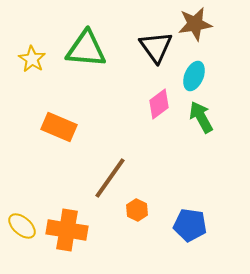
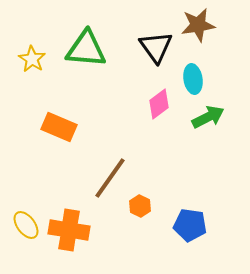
brown star: moved 3 px right, 1 px down
cyan ellipse: moved 1 px left, 3 px down; rotated 32 degrees counterclockwise
green arrow: moved 7 px right; rotated 92 degrees clockwise
orange hexagon: moved 3 px right, 4 px up
yellow ellipse: moved 4 px right, 1 px up; rotated 12 degrees clockwise
orange cross: moved 2 px right
